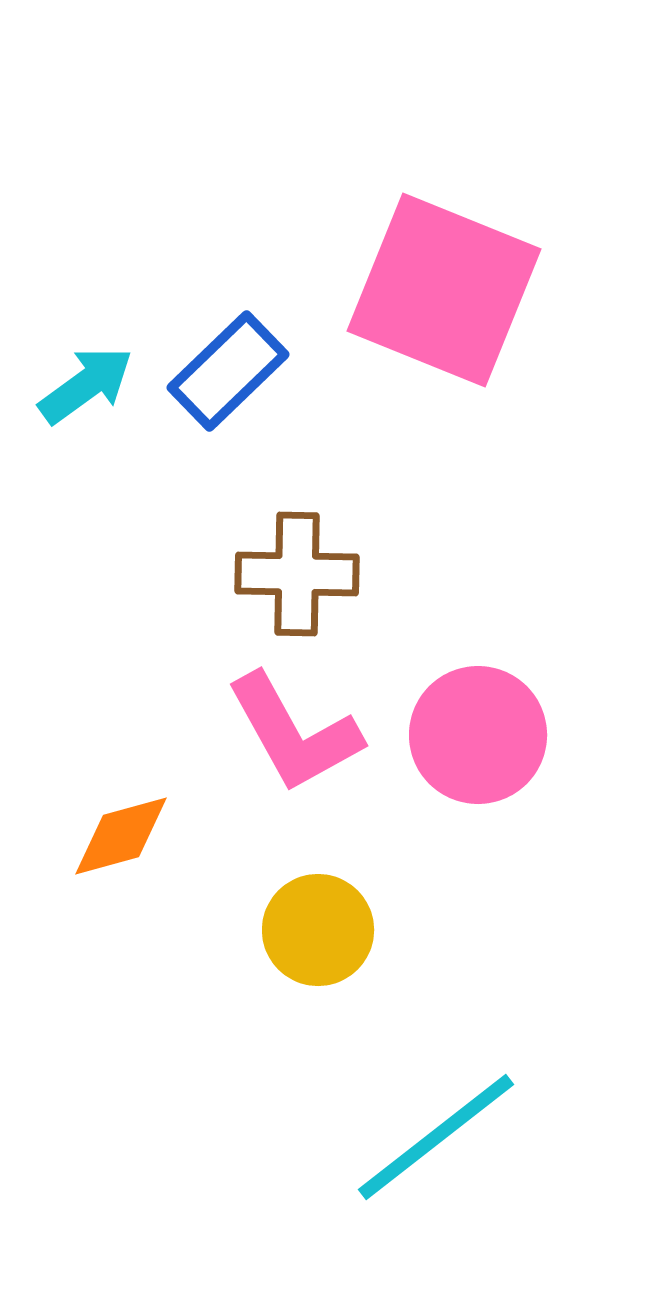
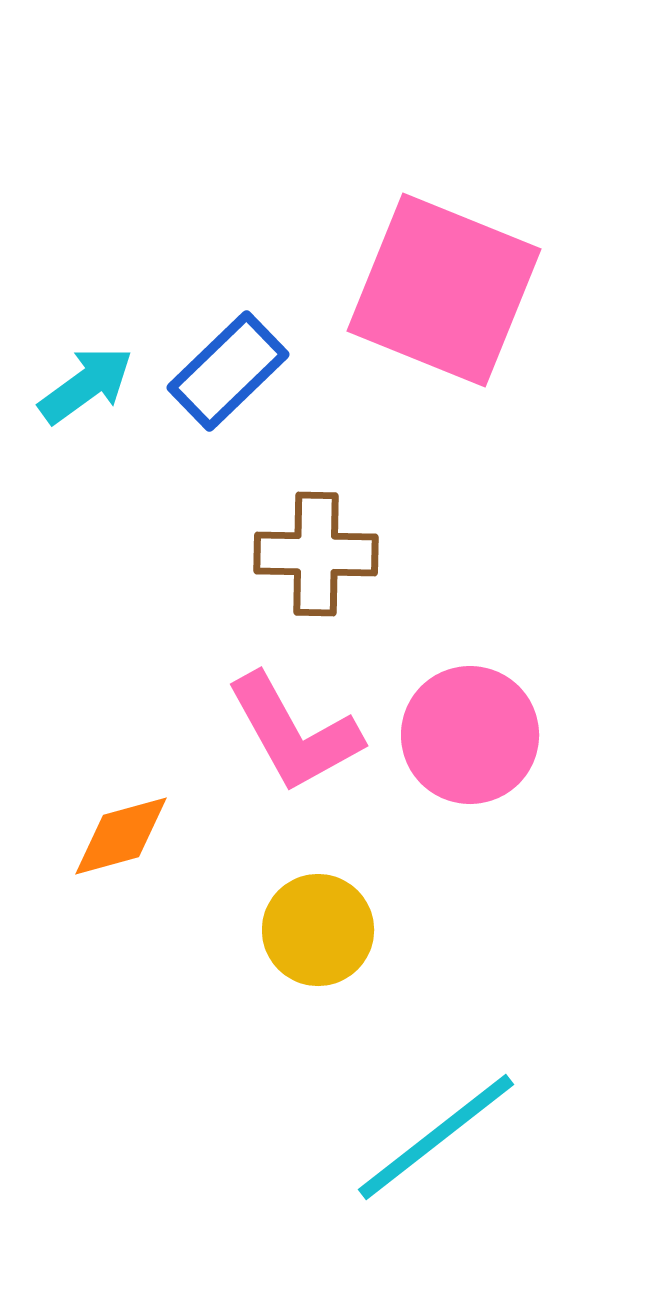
brown cross: moved 19 px right, 20 px up
pink circle: moved 8 px left
